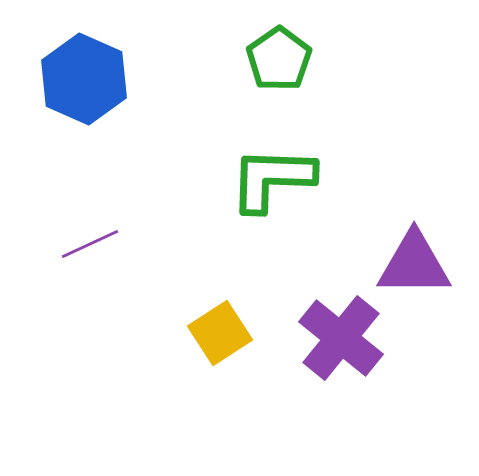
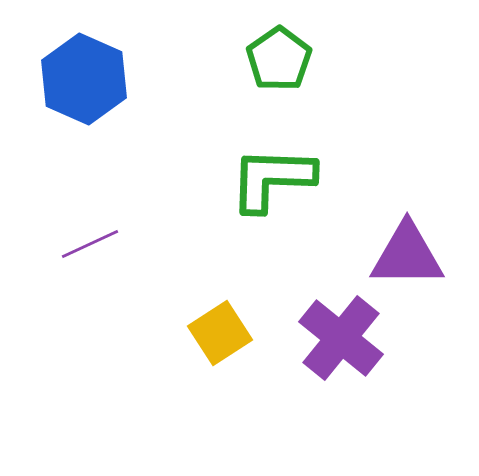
purple triangle: moved 7 px left, 9 px up
